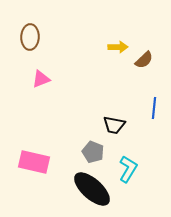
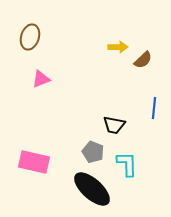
brown ellipse: rotated 15 degrees clockwise
brown semicircle: moved 1 px left
cyan L-shape: moved 1 px left, 5 px up; rotated 32 degrees counterclockwise
